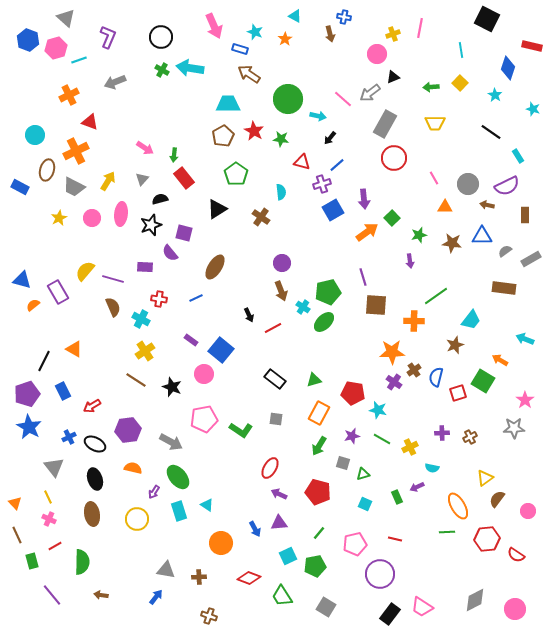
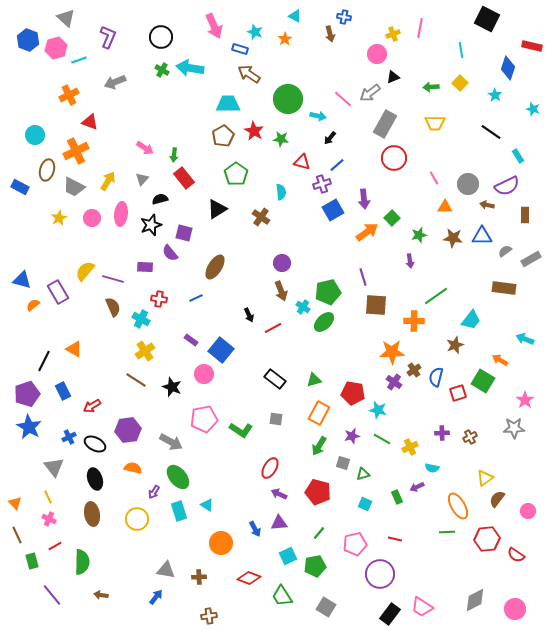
brown star at (452, 243): moved 1 px right, 5 px up
brown cross at (209, 616): rotated 28 degrees counterclockwise
